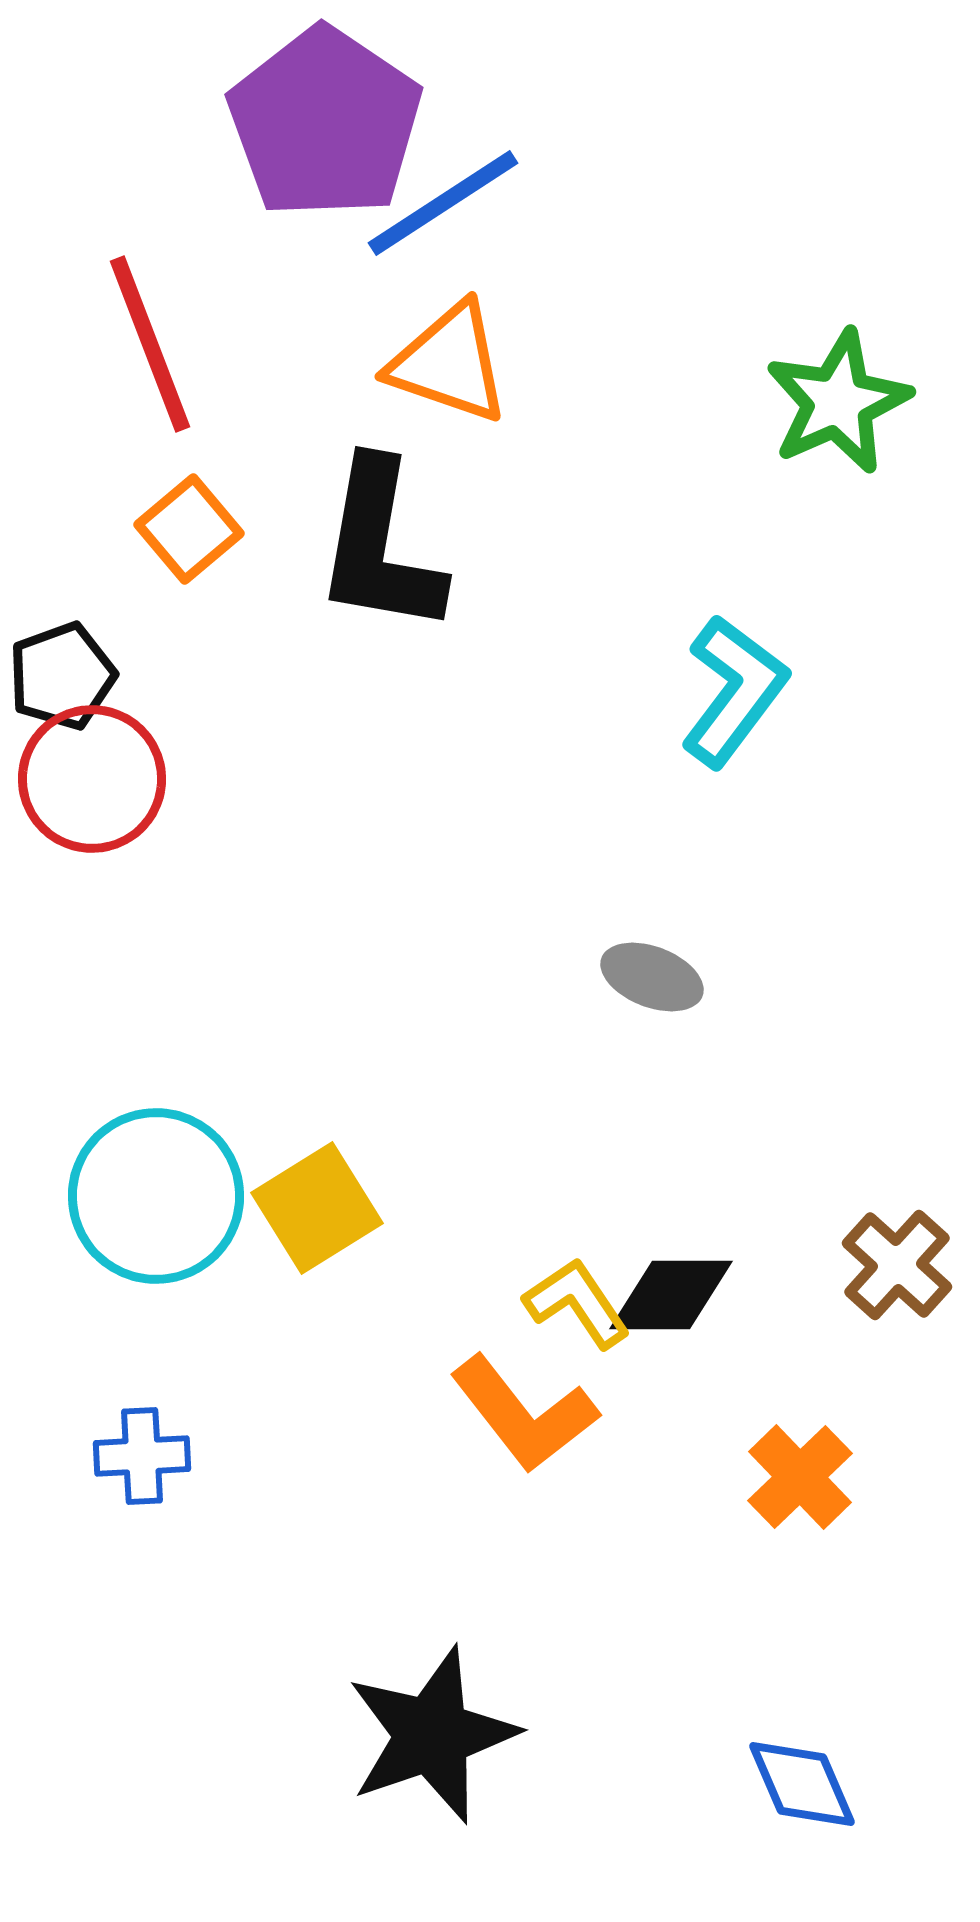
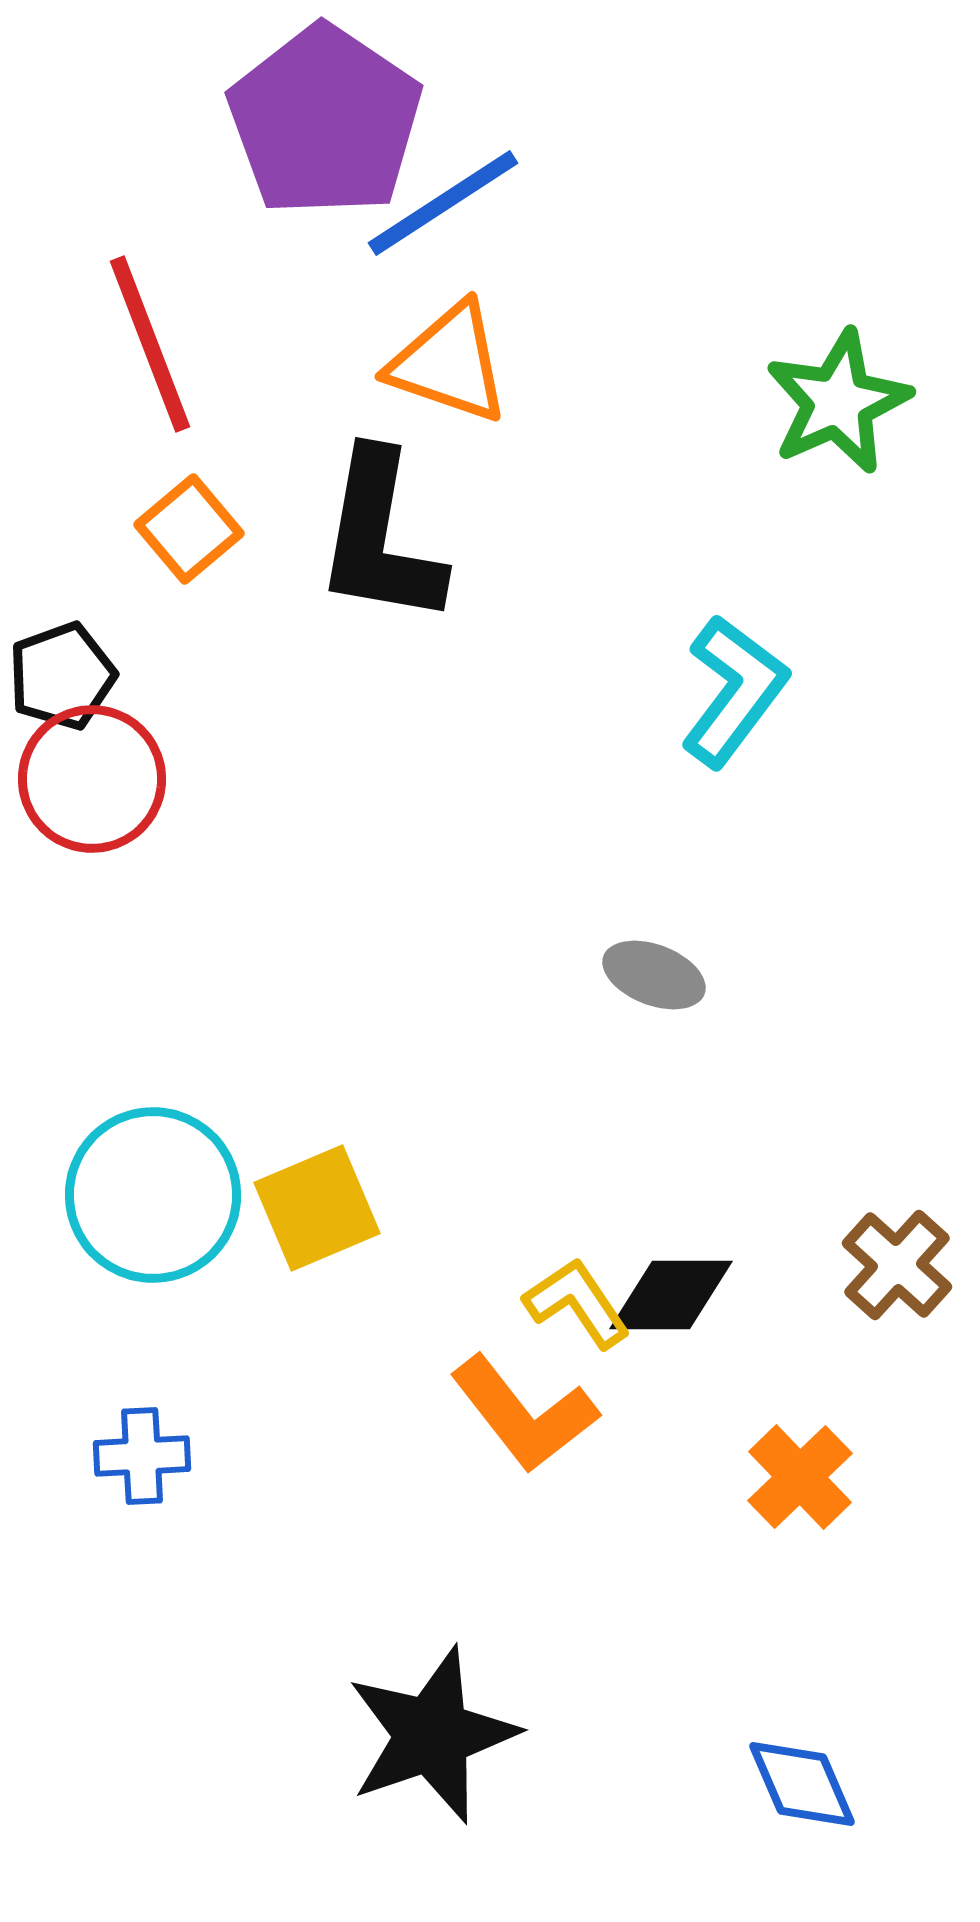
purple pentagon: moved 2 px up
black L-shape: moved 9 px up
gray ellipse: moved 2 px right, 2 px up
cyan circle: moved 3 px left, 1 px up
yellow square: rotated 9 degrees clockwise
